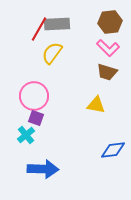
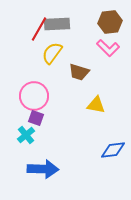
brown trapezoid: moved 28 px left
